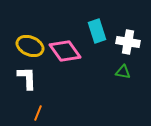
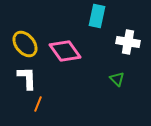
cyan rectangle: moved 15 px up; rotated 30 degrees clockwise
yellow ellipse: moved 5 px left, 2 px up; rotated 28 degrees clockwise
green triangle: moved 6 px left, 7 px down; rotated 35 degrees clockwise
orange line: moved 9 px up
